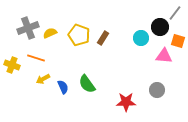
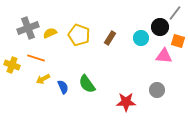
brown rectangle: moved 7 px right
